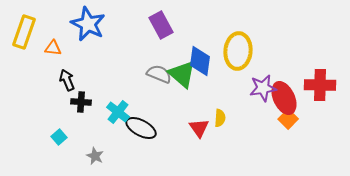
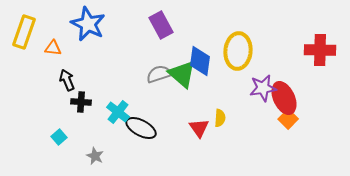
gray semicircle: rotated 40 degrees counterclockwise
red cross: moved 35 px up
